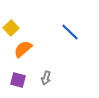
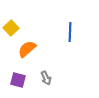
blue line: rotated 48 degrees clockwise
orange semicircle: moved 4 px right
gray arrow: rotated 40 degrees counterclockwise
